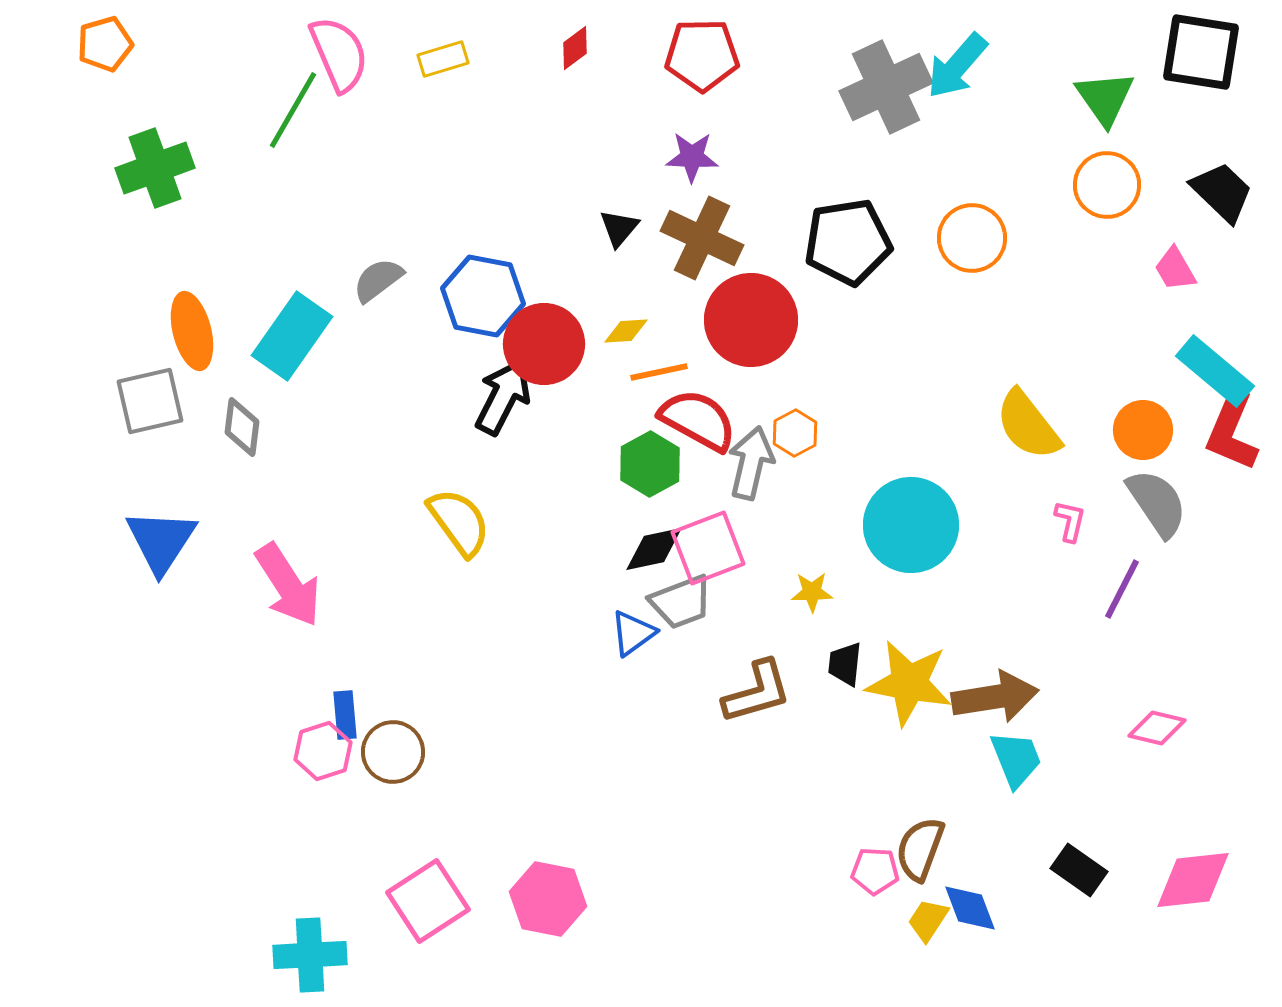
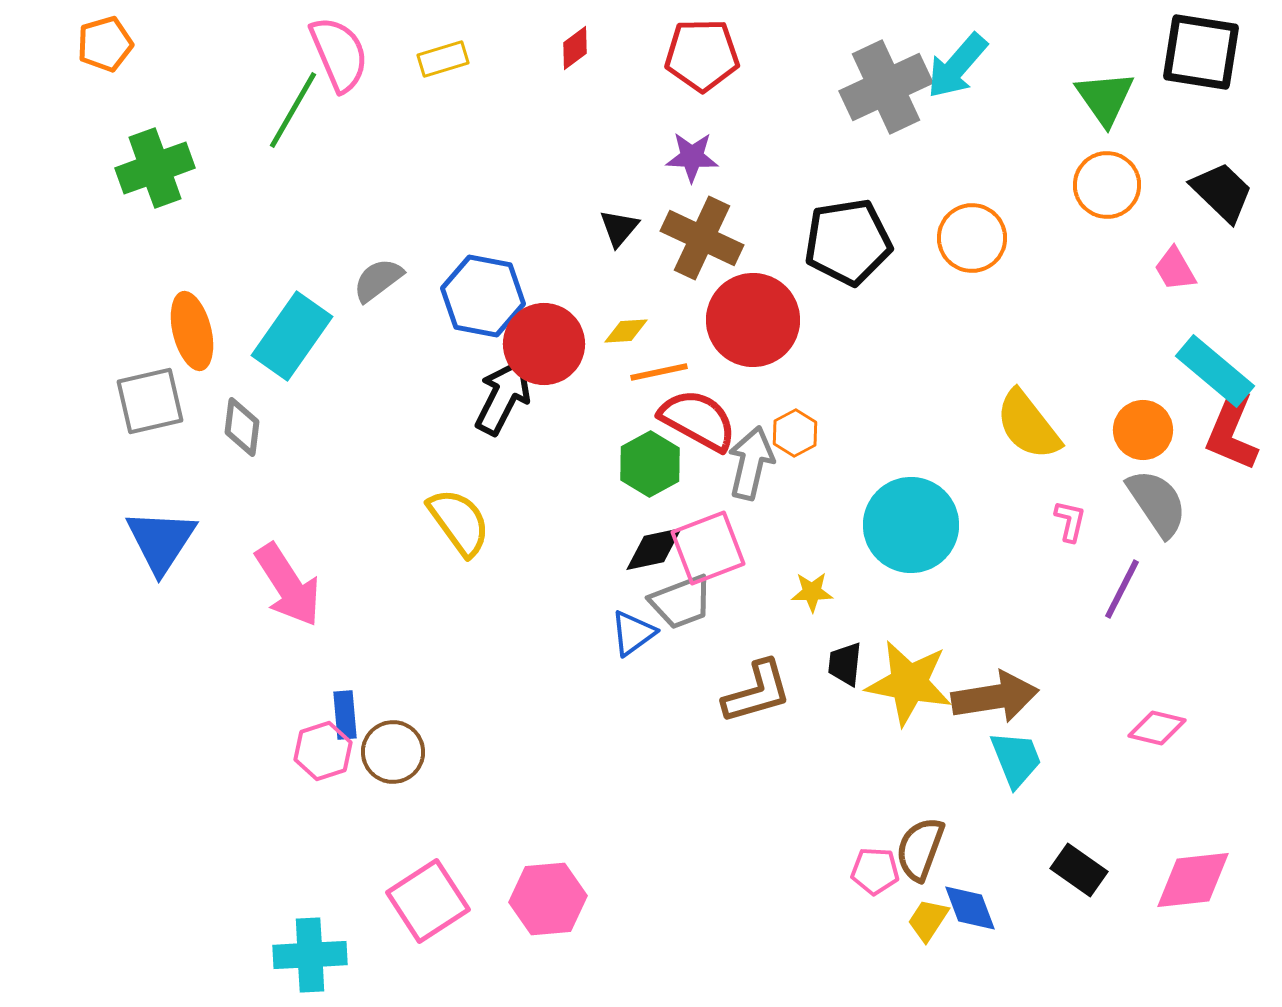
red circle at (751, 320): moved 2 px right
pink hexagon at (548, 899): rotated 16 degrees counterclockwise
